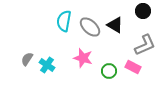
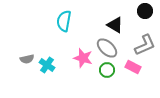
black circle: moved 2 px right
gray ellipse: moved 17 px right, 21 px down
gray semicircle: rotated 136 degrees counterclockwise
green circle: moved 2 px left, 1 px up
